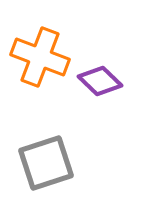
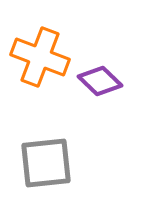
gray square: rotated 12 degrees clockwise
